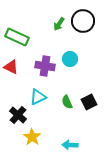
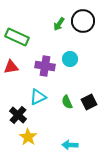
red triangle: rotated 35 degrees counterclockwise
yellow star: moved 4 px left
